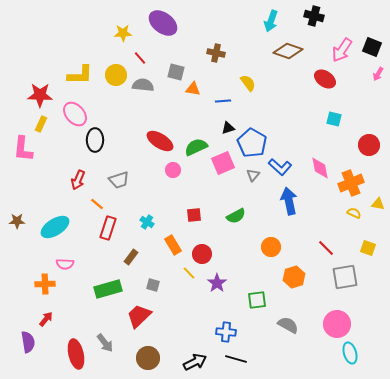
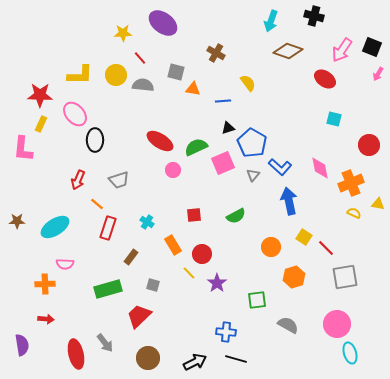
brown cross at (216, 53): rotated 18 degrees clockwise
yellow square at (368, 248): moved 64 px left, 11 px up; rotated 14 degrees clockwise
red arrow at (46, 319): rotated 56 degrees clockwise
purple semicircle at (28, 342): moved 6 px left, 3 px down
